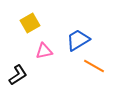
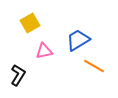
black L-shape: rotated 25 degrees counterclockwise
